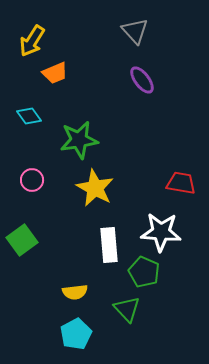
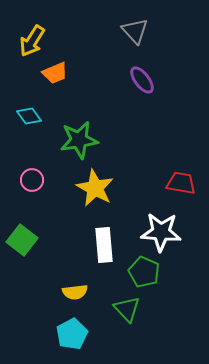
green square: rotated 16 degrees counterclockwise
white rectangle: moved 5 px left
cyan pentagon: moved 4 px left
